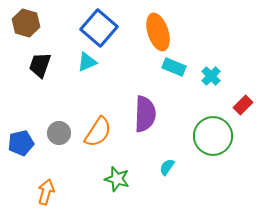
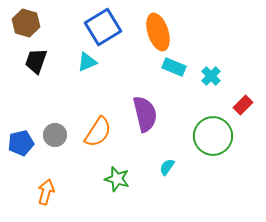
blue square: moved 4 px right, 1 px up; rotated 18 degrees clockwise
black trapezoid: moved 4 px left, 4 px up
purple semicircle: rotated 15 degrees counterclockwise
gray circle: moved 4 px left, 2 px down
